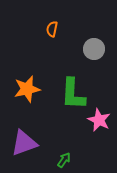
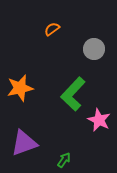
orange semicircle: rotated 42 degrees clockwise
orange star: moved 7 px left, 1 px up
green L-shape: rotated 40 degrees clockwise
